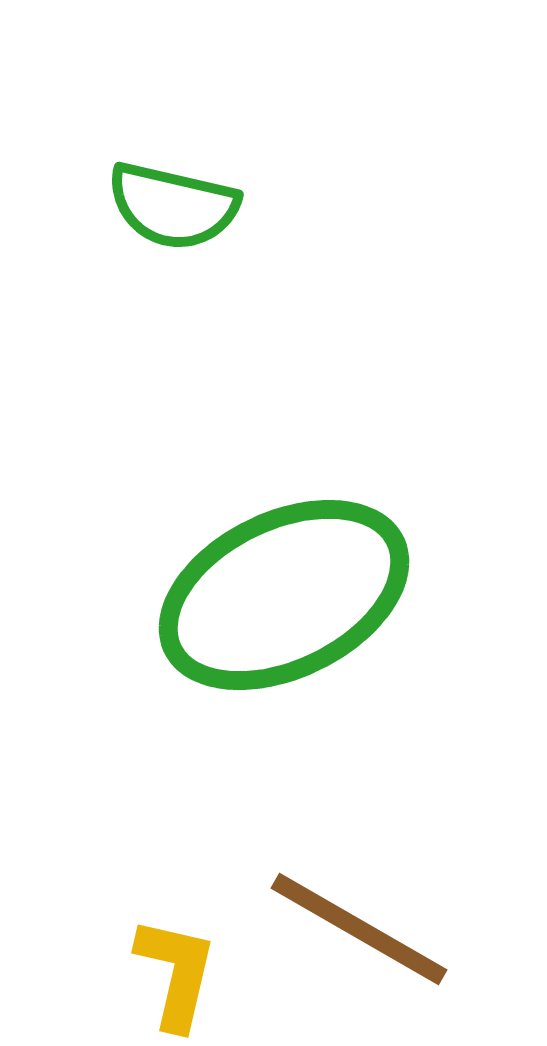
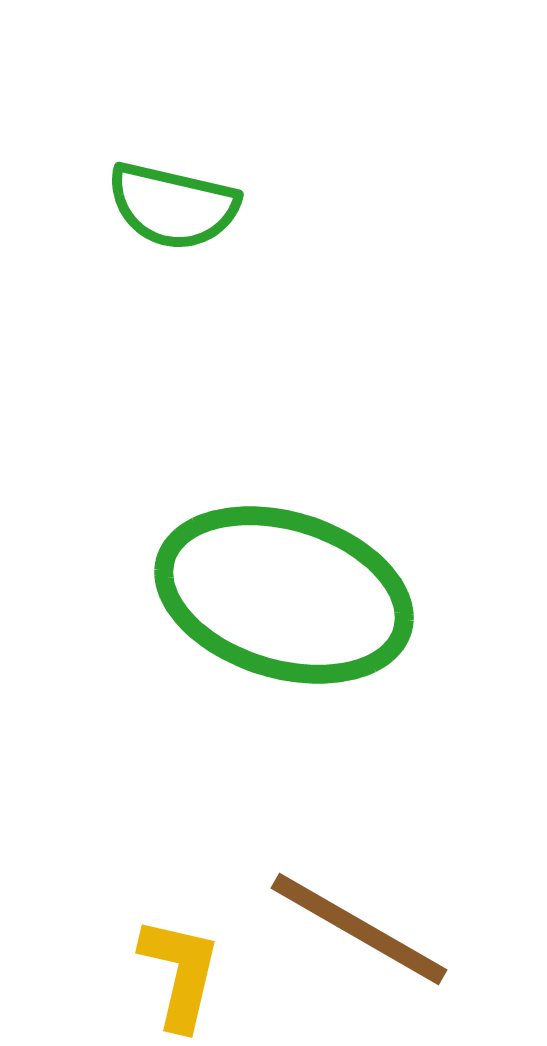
green ellipse: rotated 43 degrees clockwise
yellow L-shape: moved 4 px right
